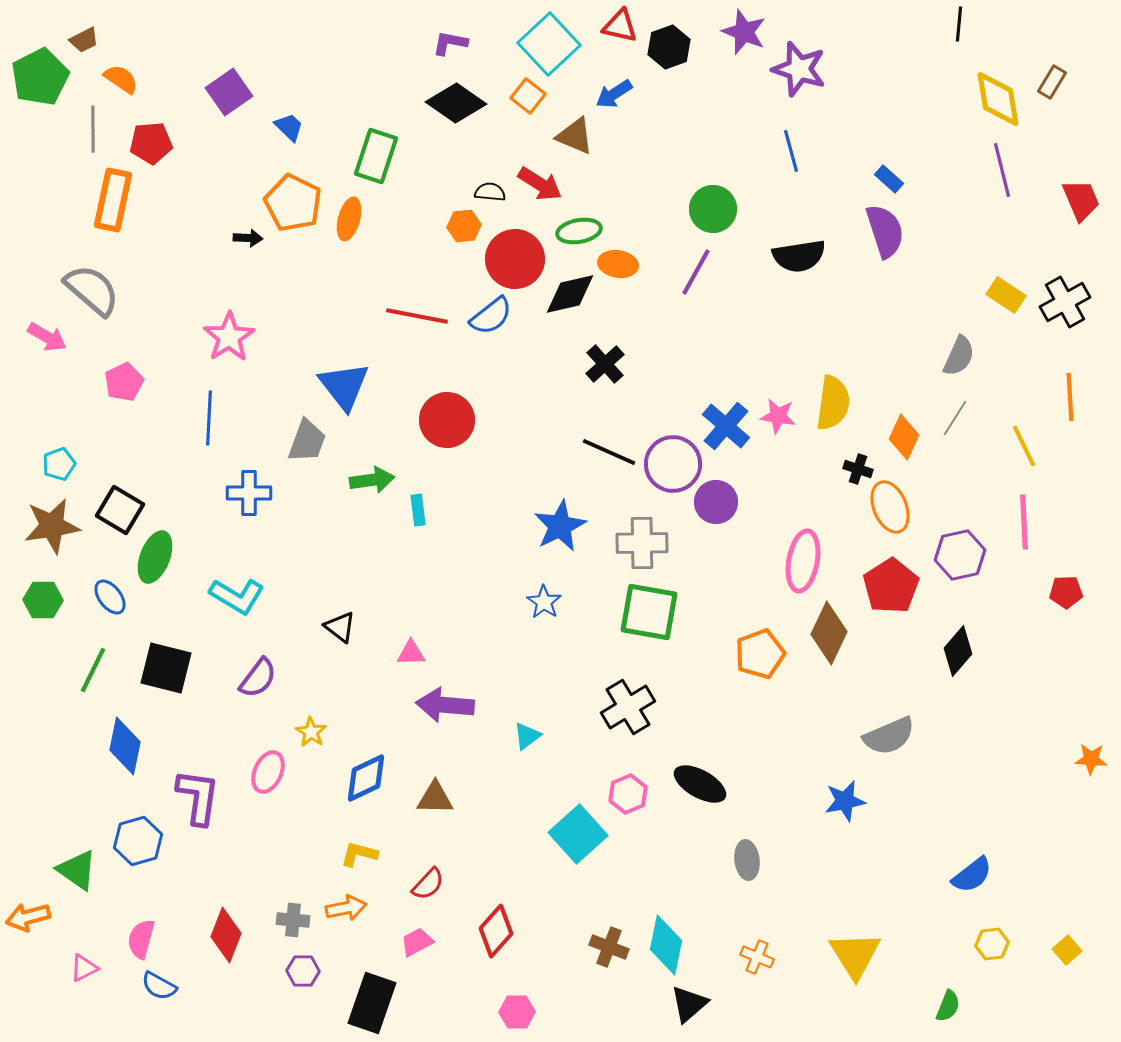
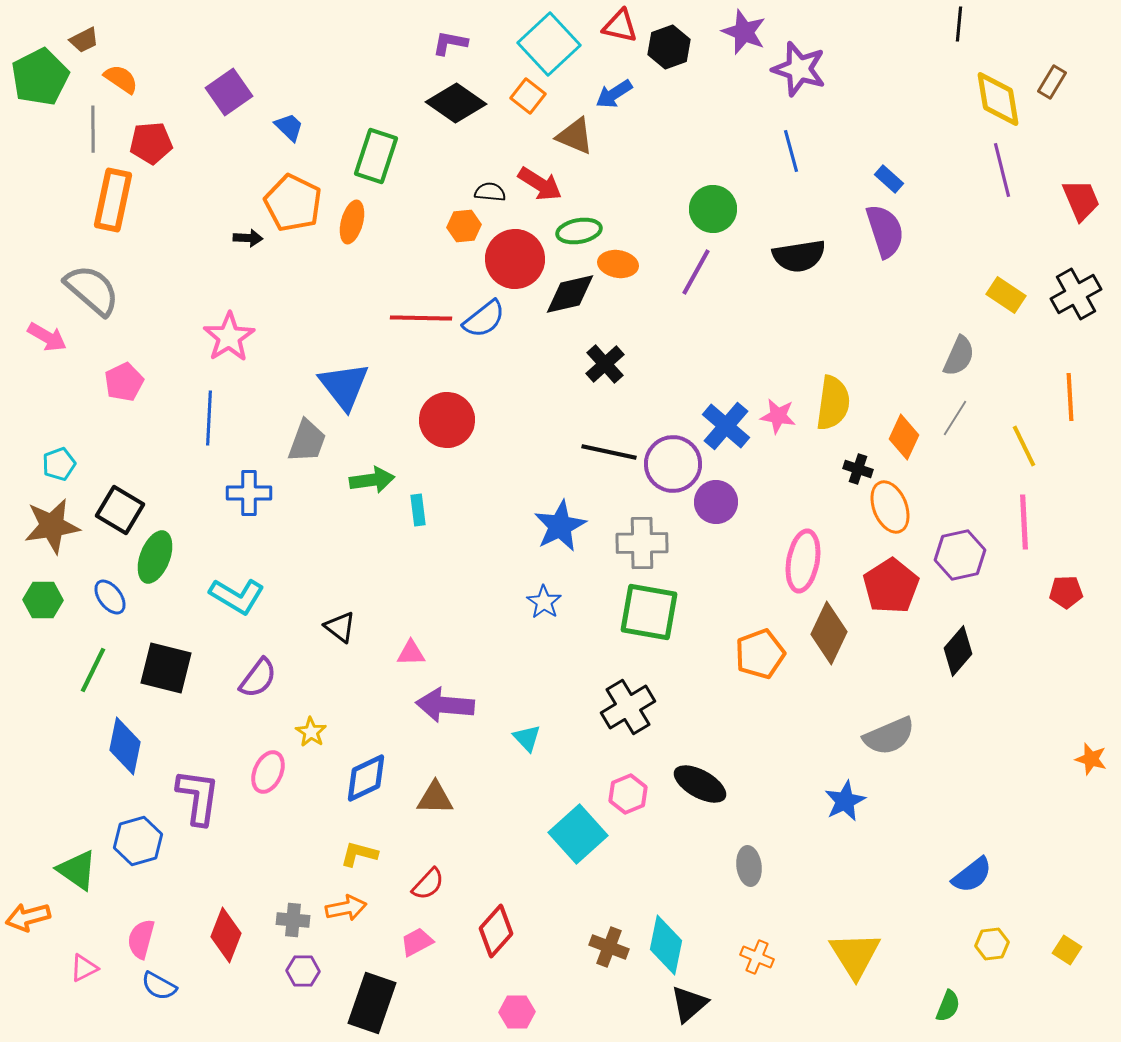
orange ellipse at (349, 219): moved 3 px right, 3 px down
black cross at (1065, 302): moved 11 px right, 8 px up
red line at (417, 316): moved 4 px right, 2 px down; rotated 10 degrees counterclockwise
blue semicircle at (491, 316): moved 7 px left, 3 px down
black line at (609, 452): rotated 12 degrees counterclockwise
cyan triangle at (527, 736): moved 2 px down; rotated 36 degrees counterclockwise
orange star at (1091, 759): rotated 12 degrees clockwise
blue star at (845, 801): rotated 15 degrees counterclockwise
gray ellipse at (747, 860): moved 2 px right, 6 px down
yellow square at (1067, 950): rotated 16 degrees counterclockwise
